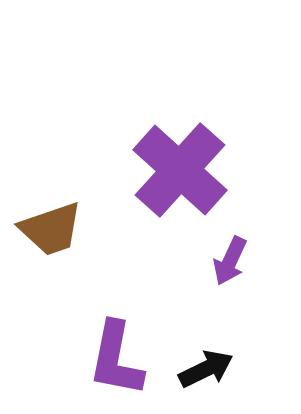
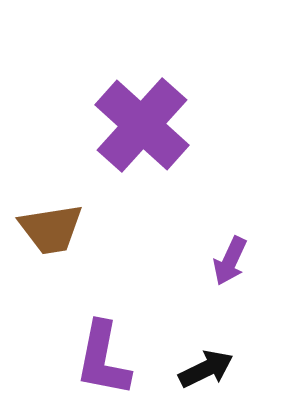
purple cross: moved 38 px left, 45 px up
brown trapezoid: rotated 10 degrees clockwise
purple L-shape: moved 13 px left
